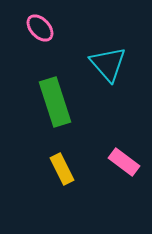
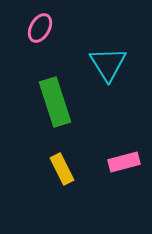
pink ellipse: rotated 72 degrees clockwise
cyan triangle: rotated 9 degrees clockwise
pink rectangle: rotated 52 degrees counterclockwise
